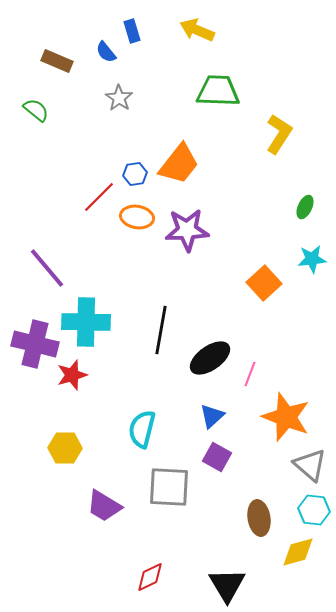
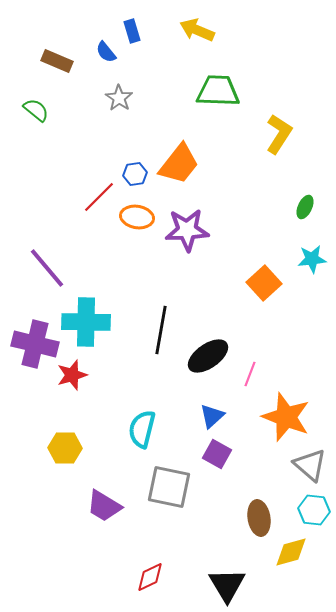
black ellipse: moved 2 px left, 2 px up
purple square: moved 3 px up
gray square: rotated 9 degrees clockwise
yellow diamond: moved 7 px left
